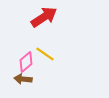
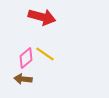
red arrow: moved 2 px left; rotated 48 degrees clockwise
pink diamond: moved 4 px up
